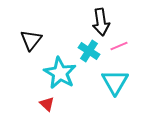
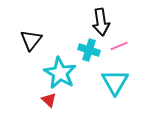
cyan cross: moved 1 px up; rotated 15 degrees counterclockwise
red triangle: moved 2 px right, 4 px up
